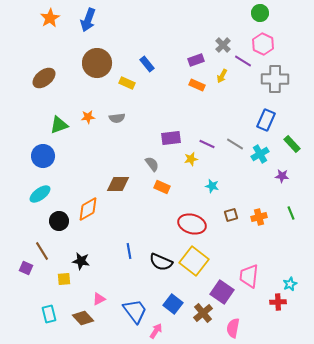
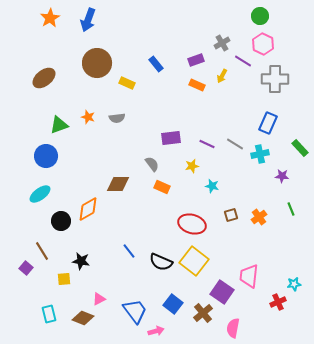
green circle at (260, 13): moved 3 px down
gray cross at (223, 45): moved 1 px left, 2 px up; rotated 14 degrees clockwise
blue rectangle at (147, 64): moved 9 px right
orange star at (88, 117): rotated 24 degrees clockwise
blue rectangle at (266, 120): moved 2 px right, 3 px down
green rectangle at (292, 144): moved 8 px right, 4 px down
cyan cross at (260, 154): rotated 18 degrees clockwise
blue circle at (43, 156): moved 3 px right
yellow star at (191, 159): moved 1 px right, 7 px down
green line at (291, 213): moved 4 px up
orange cross at (259, 217): rotated 21 degrees counterclockwise
black circle at (59, 221): moved 2 px right
blue line at (129, 251): rotated 28 degrees counterclockwise
purple square at (26, 268): rotated 16 degrees clockwise
cyan star at (290, 284): moved 4 px right; rotated 16 degrees clockwise
red cross at (278, 302): rotated 21 degrees counterclockwise
brown diamond at (83, 318): rotated 25 degrees counterclockwise
pink arrow at (156, 331): rotated 42 degrees clockwise
